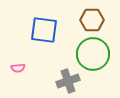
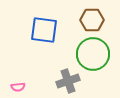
pink semicircle: moved 19 px down
